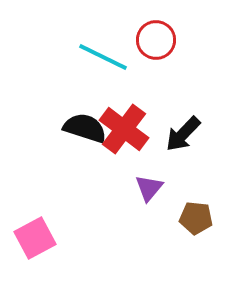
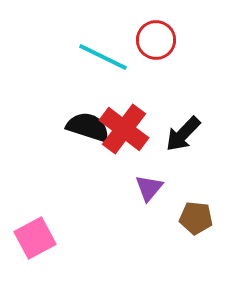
black semicircle: moved 3 px right, 1 px up
